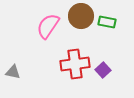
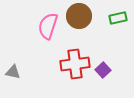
brown circle: moved 2 px left
green rectangle: moved 11 px right, 4 px up; rotated 24 degrees counterclockwise
pink semicircle: rotated 16 degrees counterclockwise
